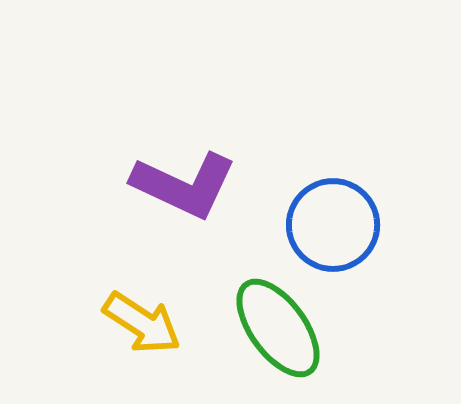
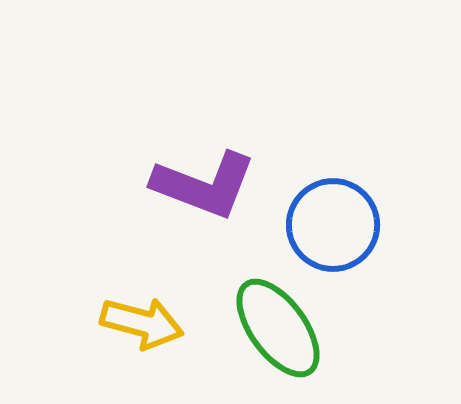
purple L-shape: moved 20 px right; rotated 4 degrees counterclockwise
yellow arrow: rotated 18 degrees counterclockwise
